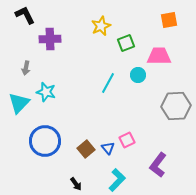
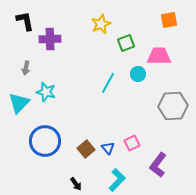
black L-shape: moved 6 px down; rotated 15 degrees clockwise
yellow star: moved 2 px up
cyan circle: moved 1 px up
gray hexagon: moved 3 px left
pink square: moved 5 px right, 3 px down
